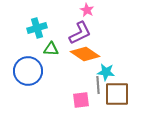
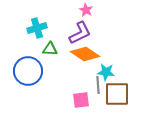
pink star: moved 1 px left
green triangle: moved 1 px left
